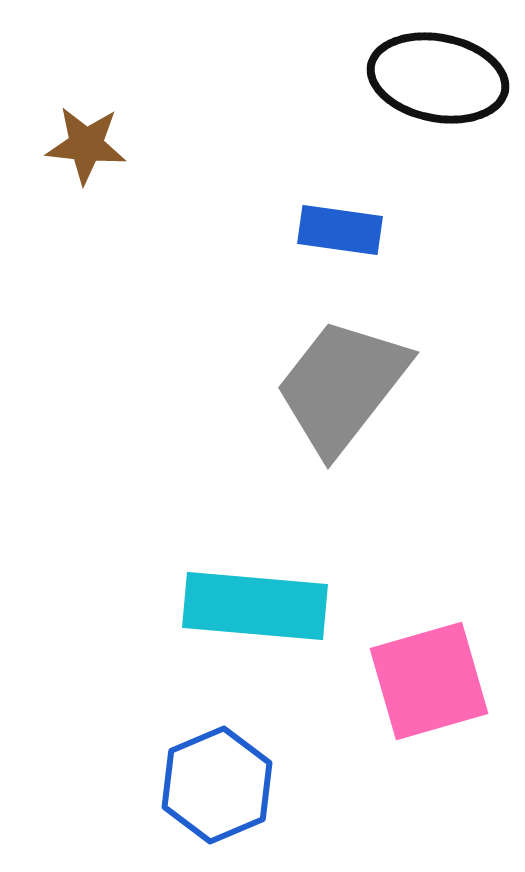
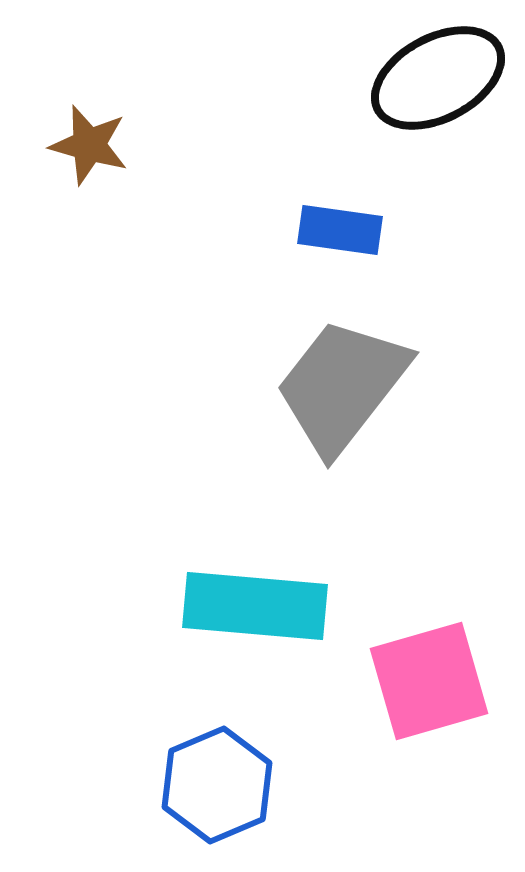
black ellipse: rotated 39 degrees counterclockwise
brown star: moved 3 px right; rotated 10 degrees clockwise
